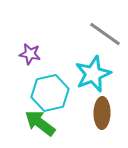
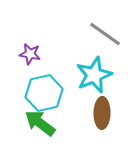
cyan star: moved 1 px right, 1 px down
cyan hexagon: moved 6 px left
